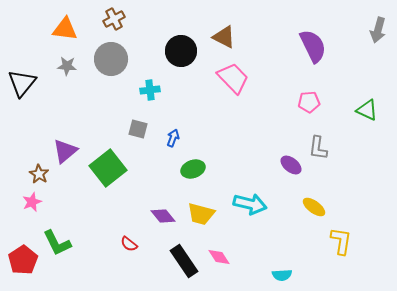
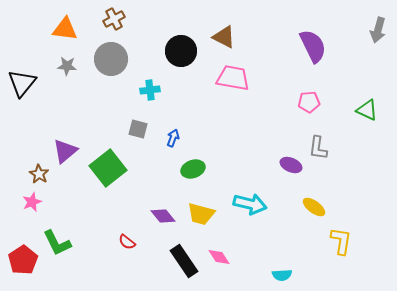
pink trapezoid: rotated 36 degrees counterclockwise
purple ellipse: rotated 15 degrees counterclockwise
red semicircle: moved 2 px left, 2 px up
